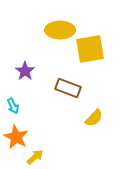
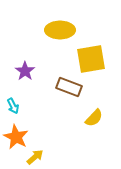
yellow square: moved 1 px right, 10 px down
brown rectangle: moved 1 px right, 1 px up
